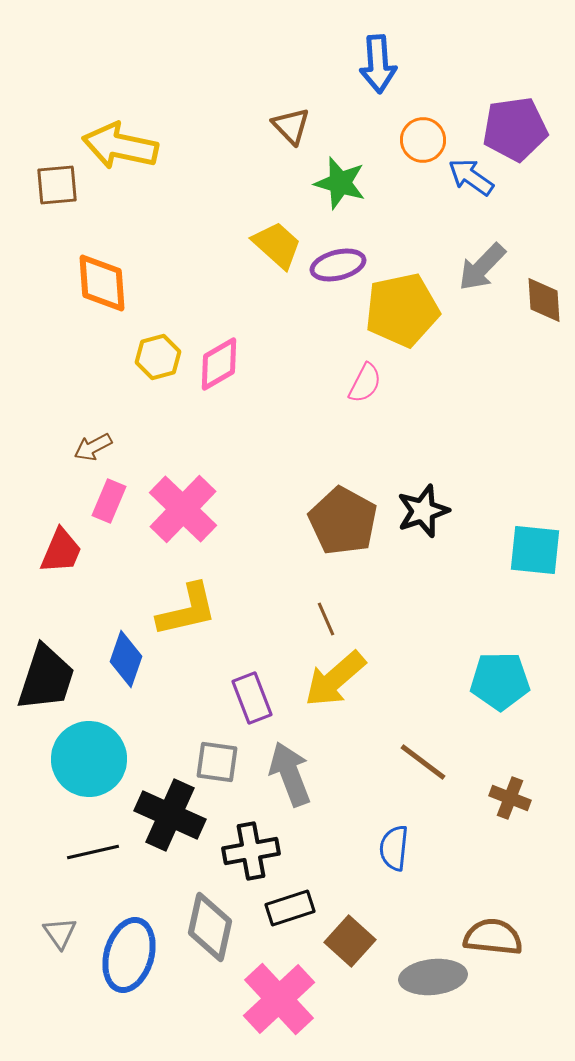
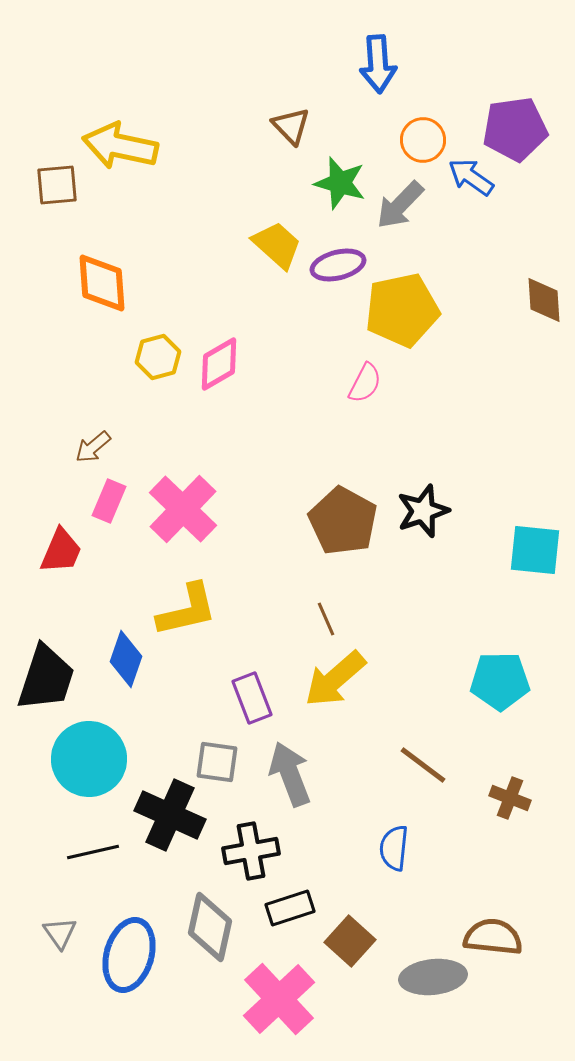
gray arrow at (482, 267): moved 82 px left, 62 px up
brown arrow at (93, 447): rotated 12 degrees counterclockwise
brown line at (423, 762): moved 3 px down
